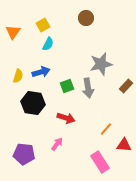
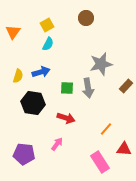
yellow square: moved 4 px right
green square: moved 2 px down; rotated 24 degrees clockwise
red triangle: moved 4 px down
